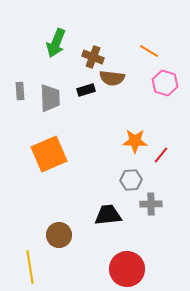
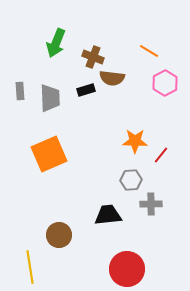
pink hexagon: rotated 15 degrees clockwise
